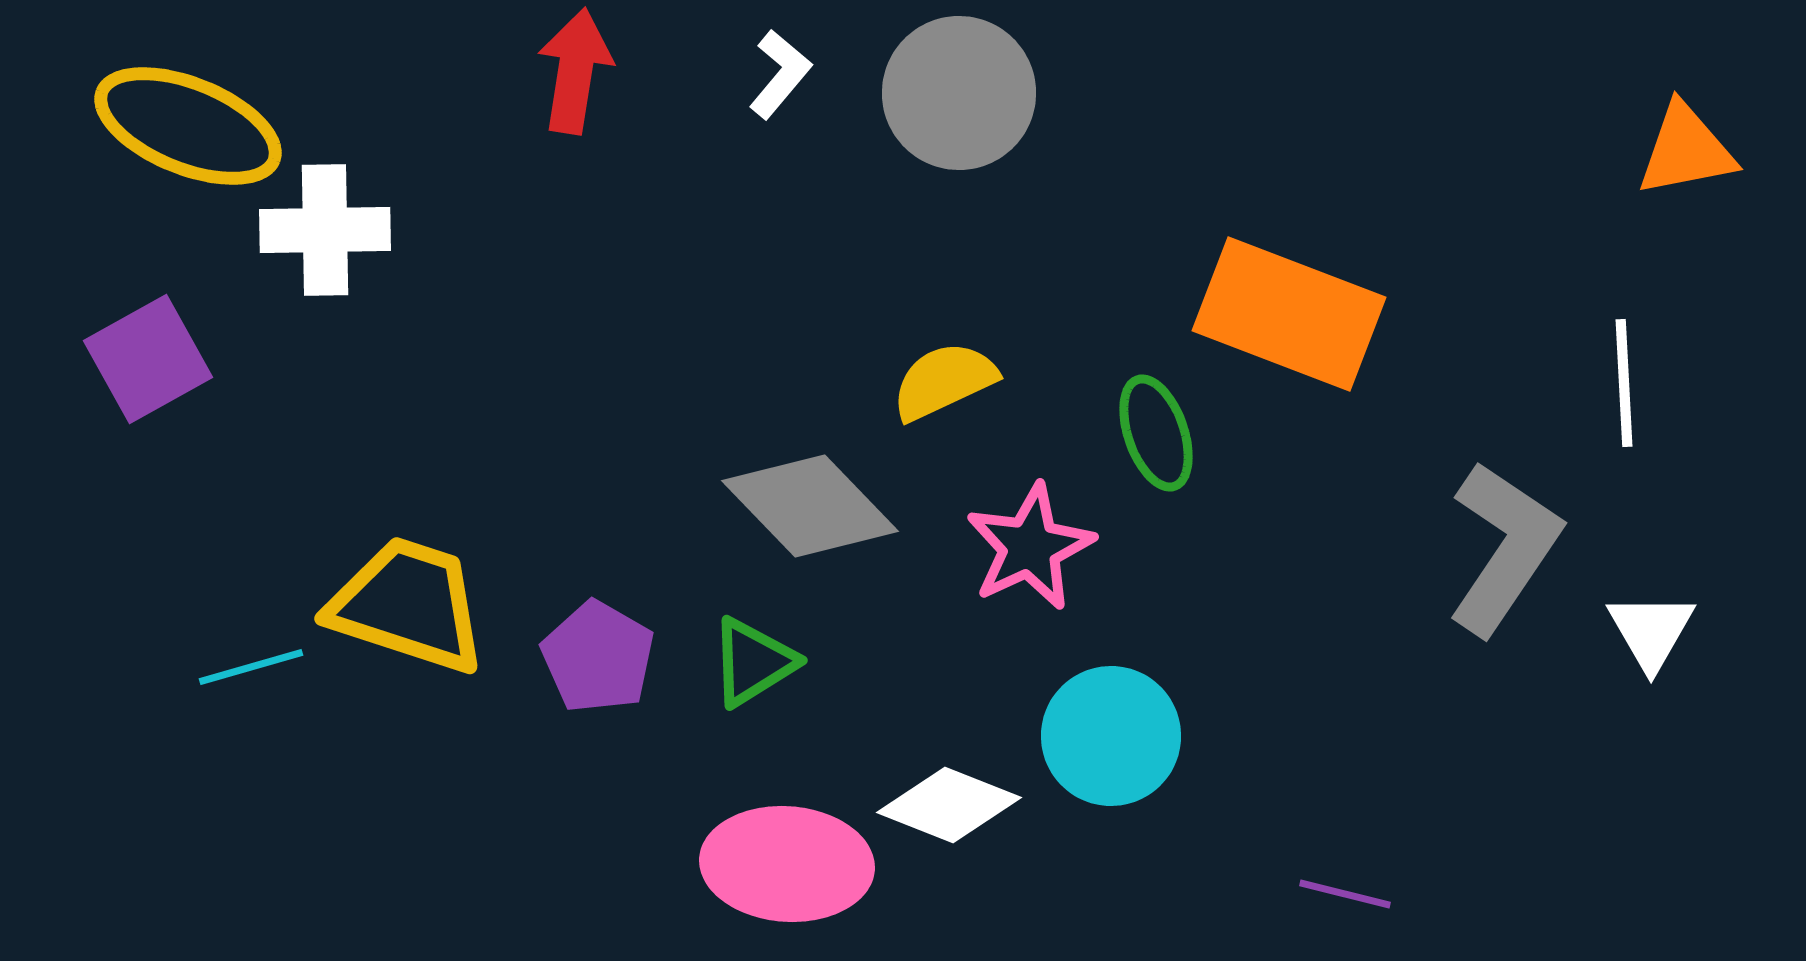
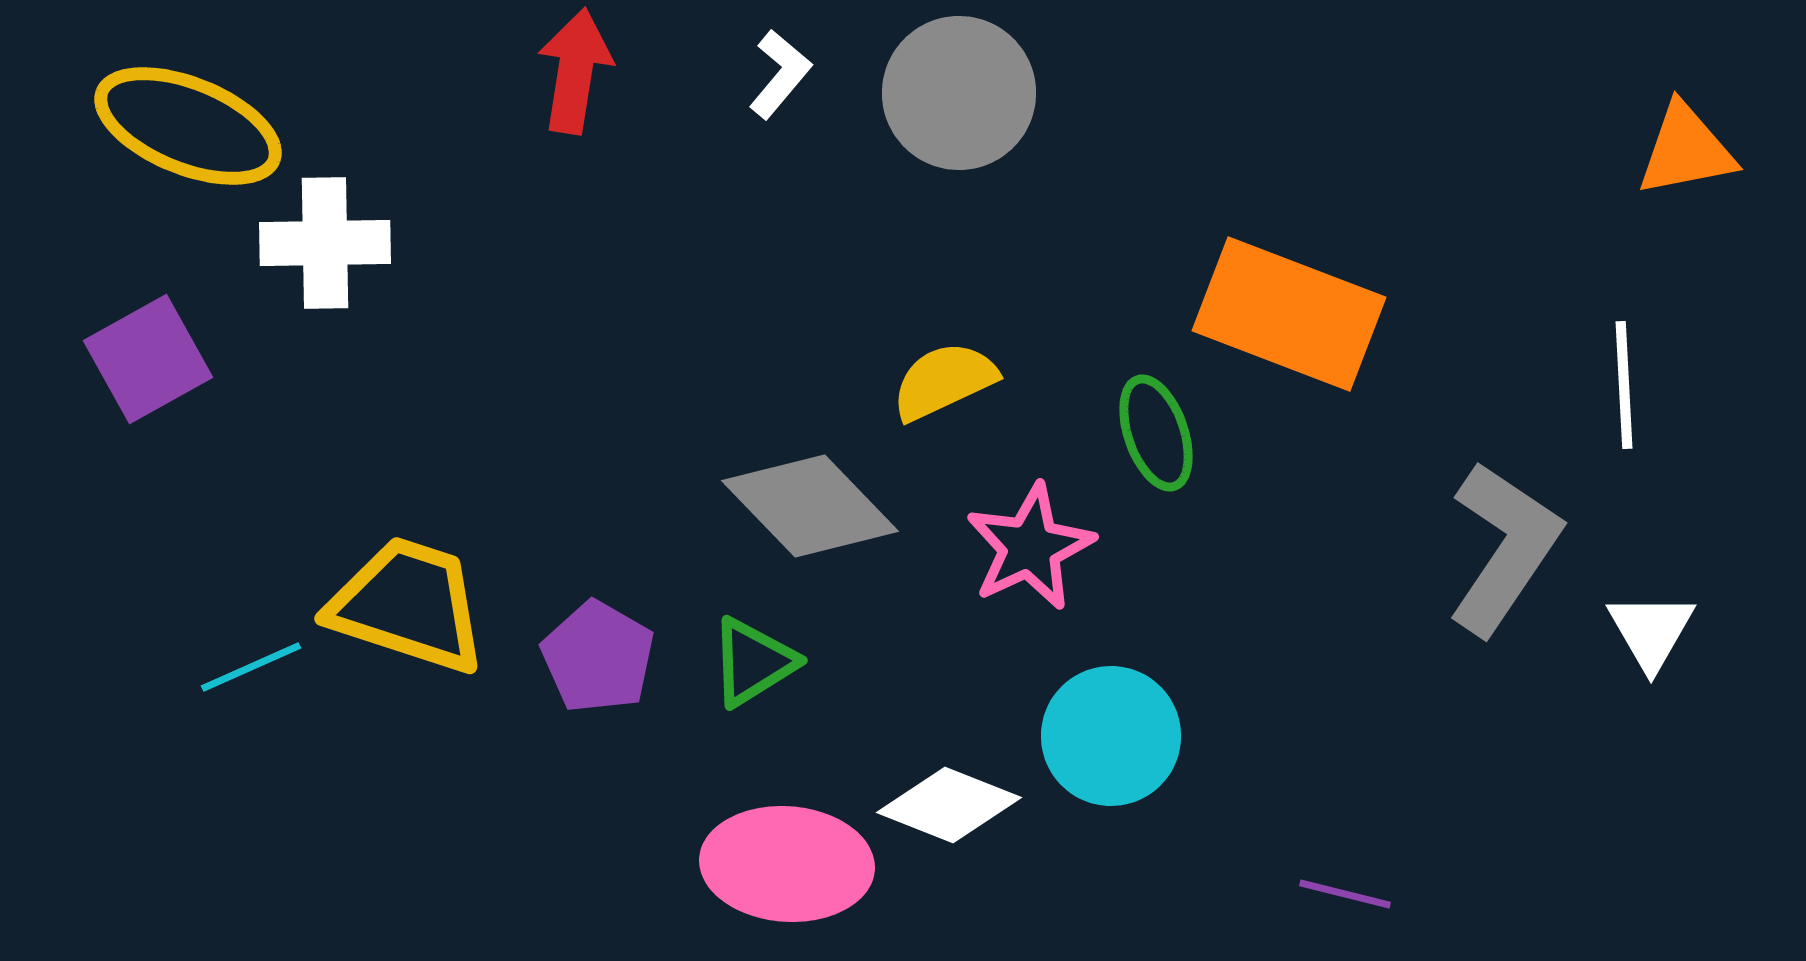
white cross: moved 13 px down
white line: moved 2 px down
cyan line: rotated 8 degrees counterclockwise
